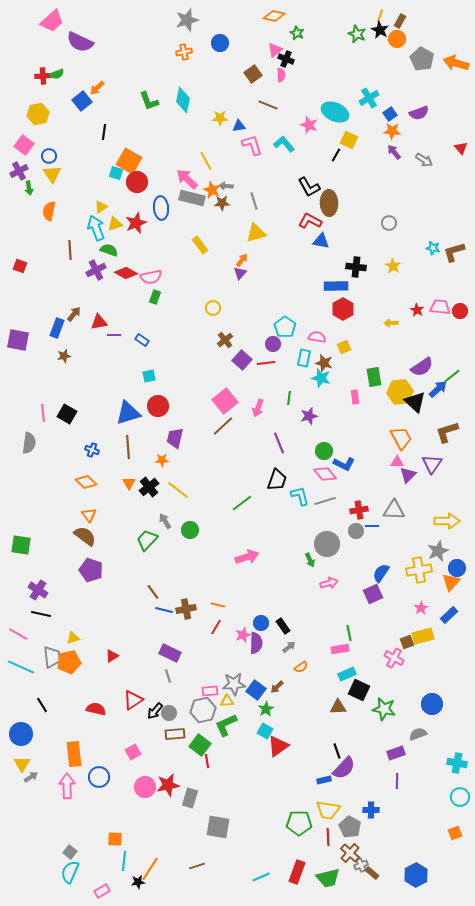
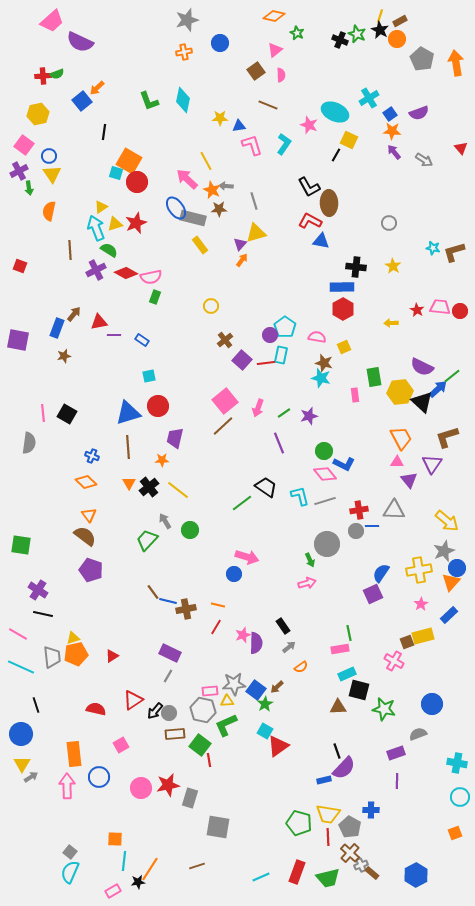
brown rectangle at (400, 21): rotated 32 degrees clockwise
black cross at (286, 59): moved 54 px right, 19 px up
orange arrow at (456, 63): rotated 65 degrees clockwise
brown square at (253, 74): moved 3 px right, 3 px up
cyan L-shape at (284, 144): rotated 75 degrees clockwise
gray rectangle at (192, 198): moved 1 px right, 20 px down
brown star at (222, 203): moved 3 px left, 6 px down
blue ellipse at (161, 208): moved 15 px right; rotated 30 degrees counterclockwise
green semicircle at (109, 250): rotated 12 degrees clockwise
purple triangle at (240, 273): moved 29 px up
blue rectangle at (336, 286): moved 6 px right, 1 px down
yellow circle at (213, 308): moved 2 px left, 2 px up
purple circle at (273, 344): moved 3 px left, 9 px up
cyan rectangle at (304, 358): moved 23 px left, 3 px up
purple semicircle at (422, 367): rotated 60 degrees clockwise
pink rectangle at (355, 397): moved 2 px up
green line at (289, 398): moved 5 px left, 15 px down; rotated 48 degrees clockwise
black triangle at (415, 402): moved 7 px right
brown L-shape at (447, 432): moved 5 px down
blue cross at (92, 450): moved 6 px down
purple triangle at (408, 475): moved 1 px right, 5 px down; rotated 24 degrees counterclockwise
black trapezoid at (277, 480): moved 11 px left, 7 px down; rotated 75 degrees counterclockwise
yellow arrow at (447, 521): rotated 40 degrees clockwise
gray star at (438, 551): moved 6 px right
pink arrow at (247, 557): rotated 35 degrees clockwise
pink arrow at (329, 583): moved 22 px left
pink star at (421, 608): moved 4 px up
blue line at (164, 610): moved 4 px right, 9 px up
black line at (41, 614): moved 2 px right
blue circle at (261, 623): moved 27 px left, 49 px up
pink cross at (394, 658): moved 3 px down
orange pentagon at (69, 662): moved 7 px right, 8 px up
gray line at (168, 676): rotated 48 degrees clockwise
black square at (359, 690): rotated 10 degrees counterclockwise
black line at (42, 705): moved 6 px left; rotated 14 degrees clockwise
green star at (266, 709): moved 1 px left, 5 px up
gray hexagon at (203, 710): rotated 25 degrees clockwise
pink square at (133, 752): moved 12 px left, 7 px up
red line at (207, 761): moved 2 px right, 1 px up
pink circle at (145, 787): moved 4 px left, 1 px down
yellow trapezoid at (328, 810): moved 4 px down
green pentagon at (299, 823): rotated 15 degrees clockwise
pink rectangle at (102, 891): moved 11 px right
